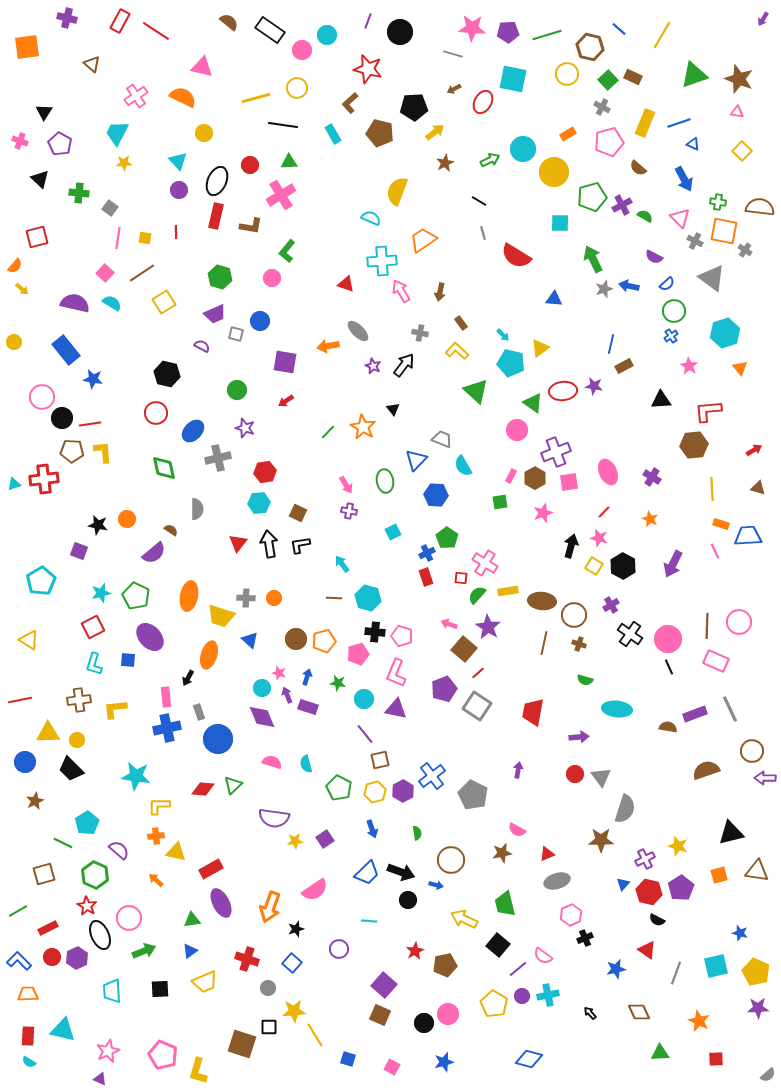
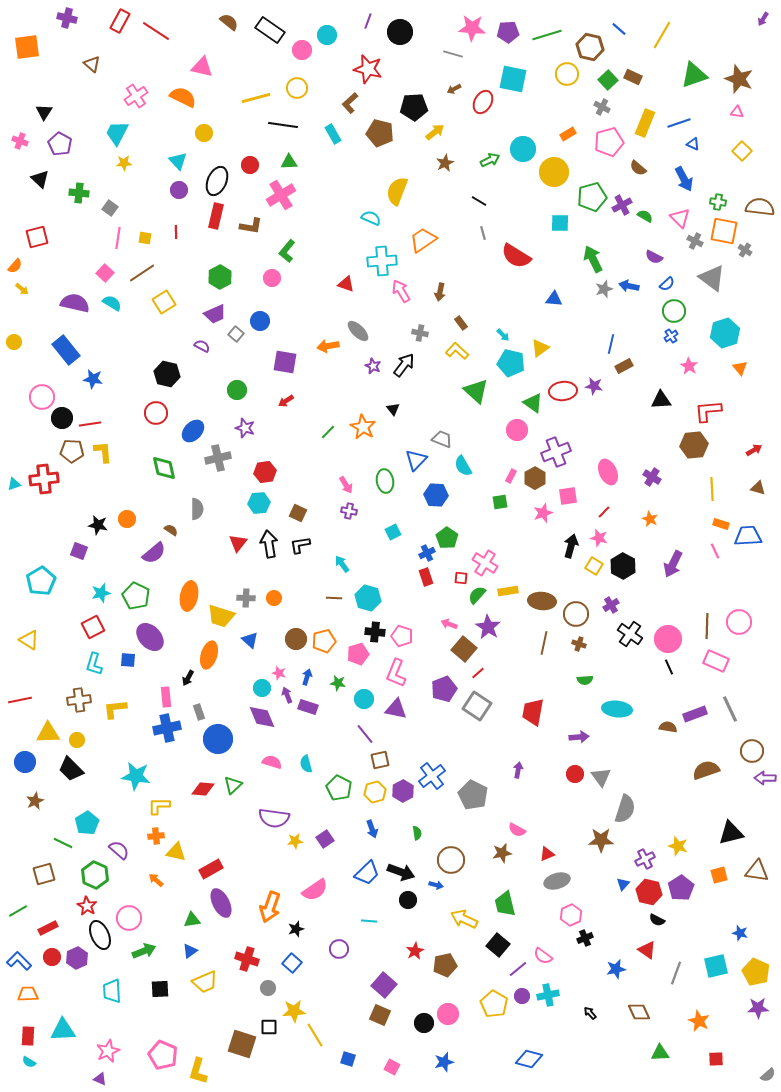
green hexagon at (220, 277): rotated 15 degrees clockwise
gray square at (236, 334): rotated 28 degrees clockwise
pink square at (569, 482): moved 1 px left, 14 px down
brown circle at (574, 615): moved 2 px right, 1 px up
green semicircle at (585, 680): rotated 21 degrees counterclockwise
cyan triangle at (63, 1030): rotated 16 degrees counterclockwise
